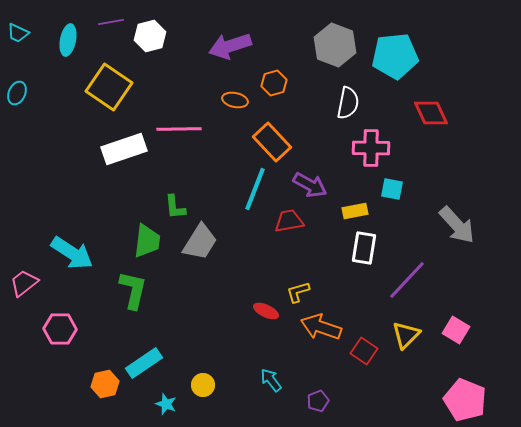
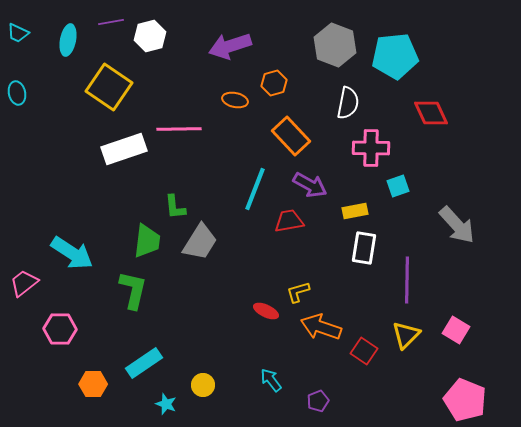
cyan ellipse at (17, 93): rotated 35 degrees counterclockwise
orange rectangle at (272, 142): moved 19 px right, 6 px up
cyan square at (392, 189): moved 6 px right, 3 px up; rotated 30 degrees counterclockwise
purple line at (407, 280): rotated 42 degrees counterclockwise
orange hexagon at (105, 384): moved 12 px left; rotated 12 degrees clockwise
